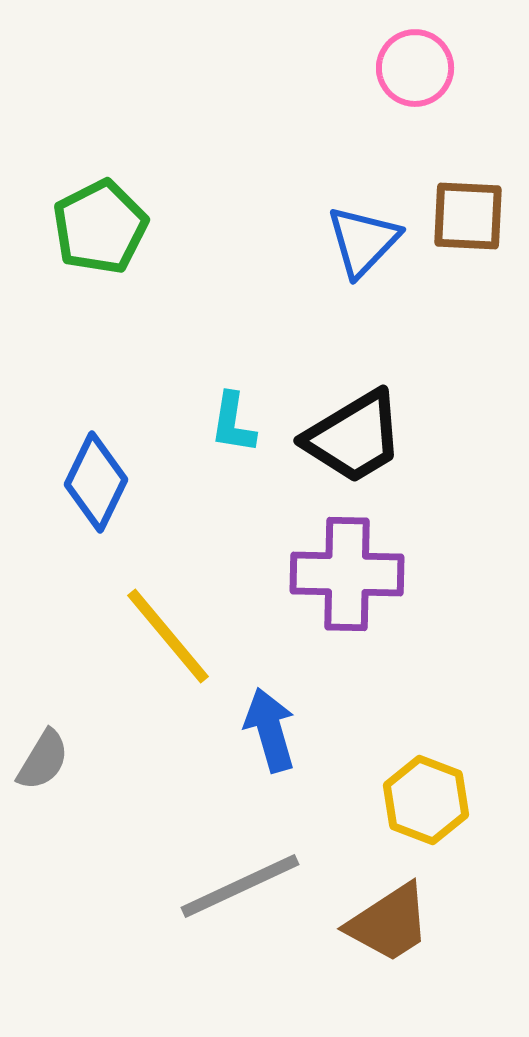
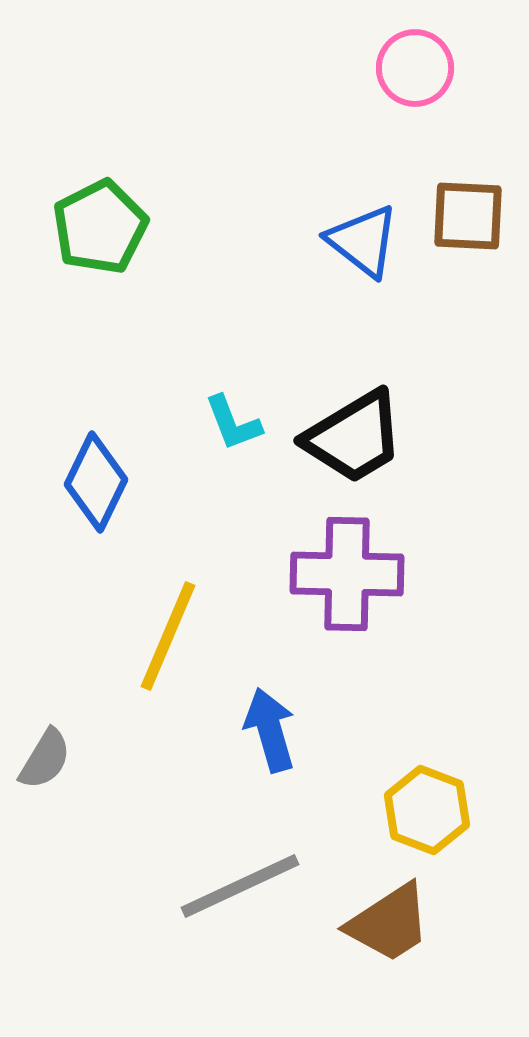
blue triangle: rotated 36 degrees counterclockwise
cyan L-shape: rotated 30 degrees counterclockwise
yellow line: rotated 63 degrees clockwise
gray semicircle: moved 2 px right, 1 px up
yellow hexagon: moved 1 px right, 10 px down
